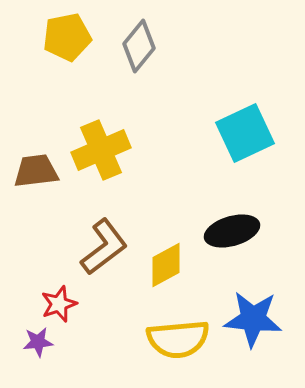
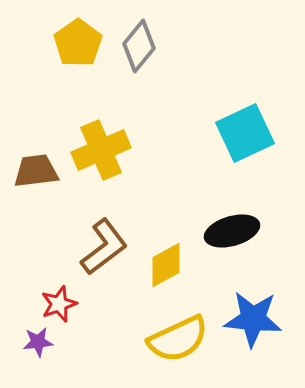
yellow pentagon: moved 11 px right, 6 px down; rotated 24 degrees counterclockwise
yellow semicircle: rotated 20 degrees counterclockwise
